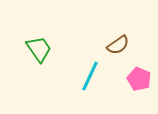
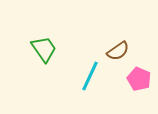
brown semicircle: moved 6 px down
green trapezoid: moved 5 px right
